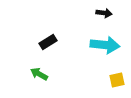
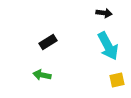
cyan arrow: moved 3 px right, 1 px down; rotated 56 degrees clockwise
green arrow: moved 3 px right, 1 px down; rotated 18 degrees counterclockwise
